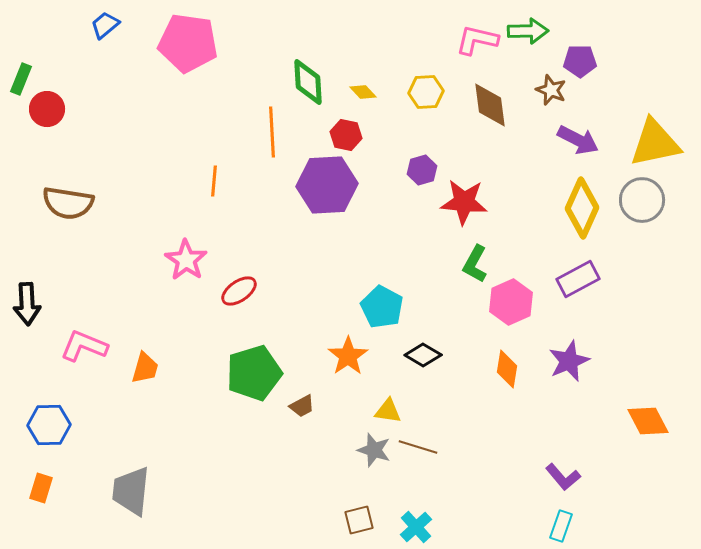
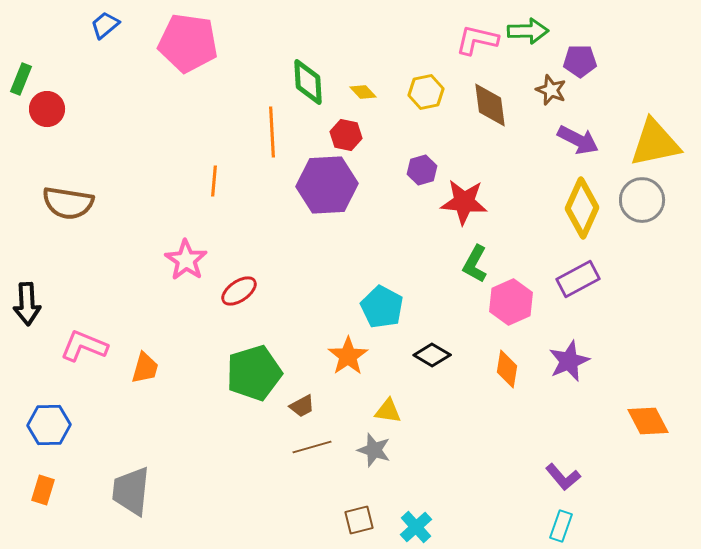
yellow hexagon at (426, 92): rotated 8 degrees counterclockwise
black diamond at (423, 355): moved 9 px right
brown line at (418, 447): moved 106 px left; rotated 33 degrees counterclockwise
orange rectangle at (41, 488): moved 2 px right, 2 px down
